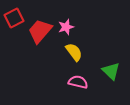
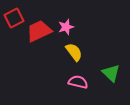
red trapezoid: moved 1 px left; rotated 24 degrees clockwise
green triangle: moved 2 px down
